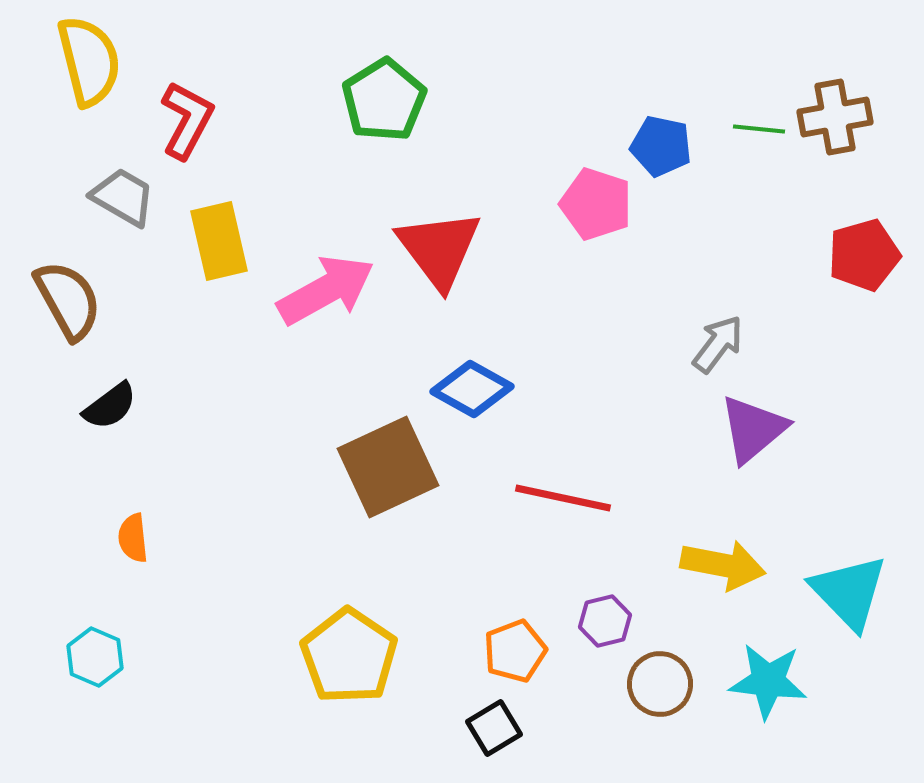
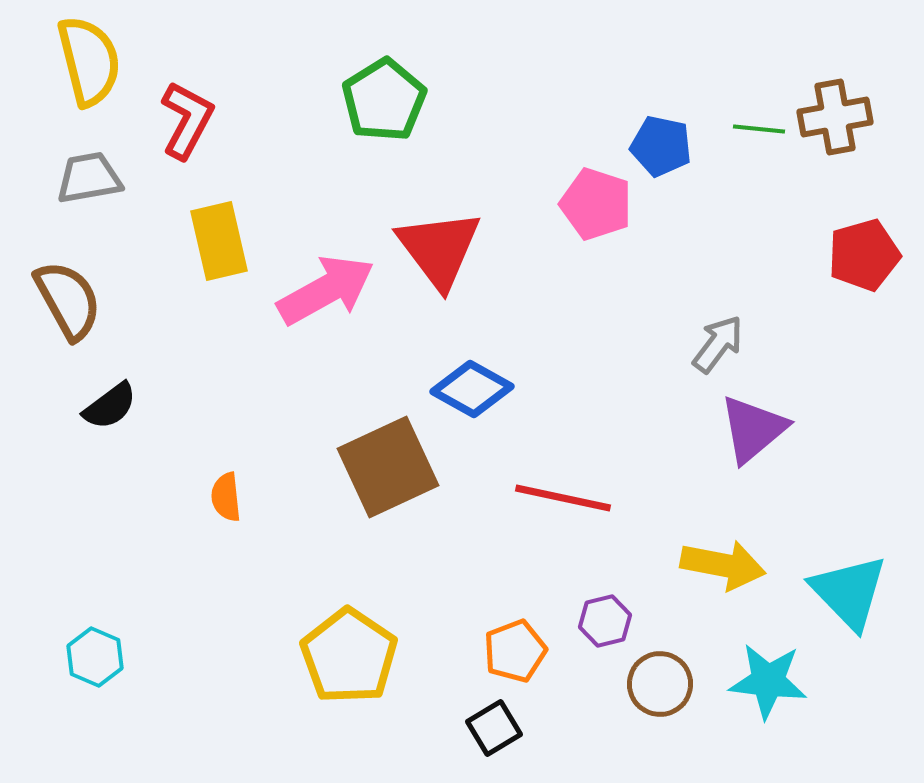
gray trapezoid: moved 34 px left, 19 px up; rotated 40 degrees counterclockwise
orange semicircle: moved 93 px right, 41 px up
